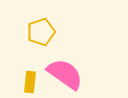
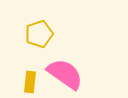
yellow pentagon: moved 2 px left, 2 px down
